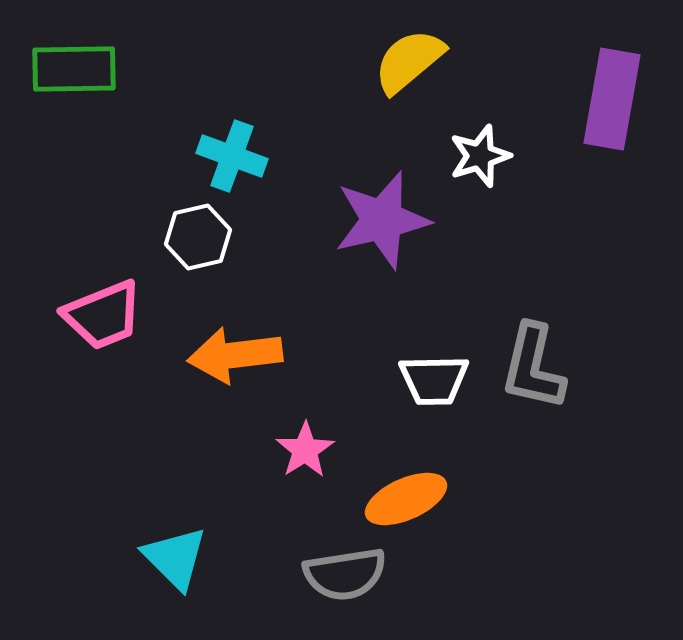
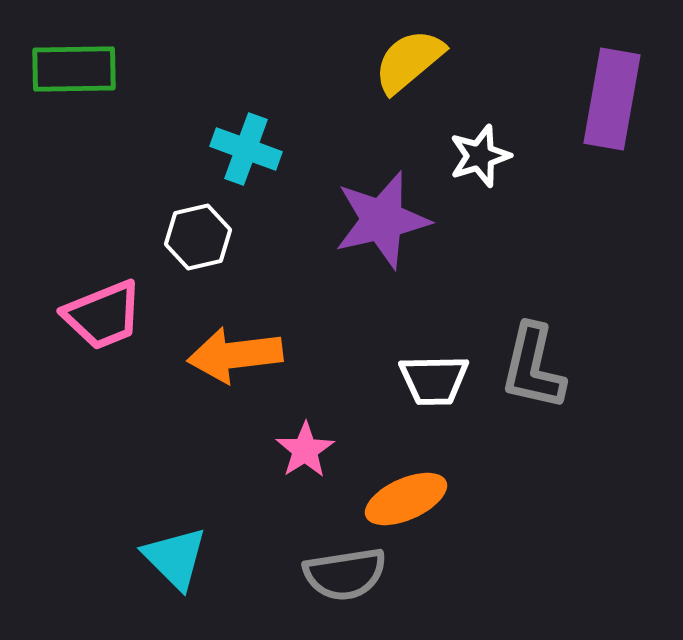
cyan cross: moved 14 px right, 7 px up
